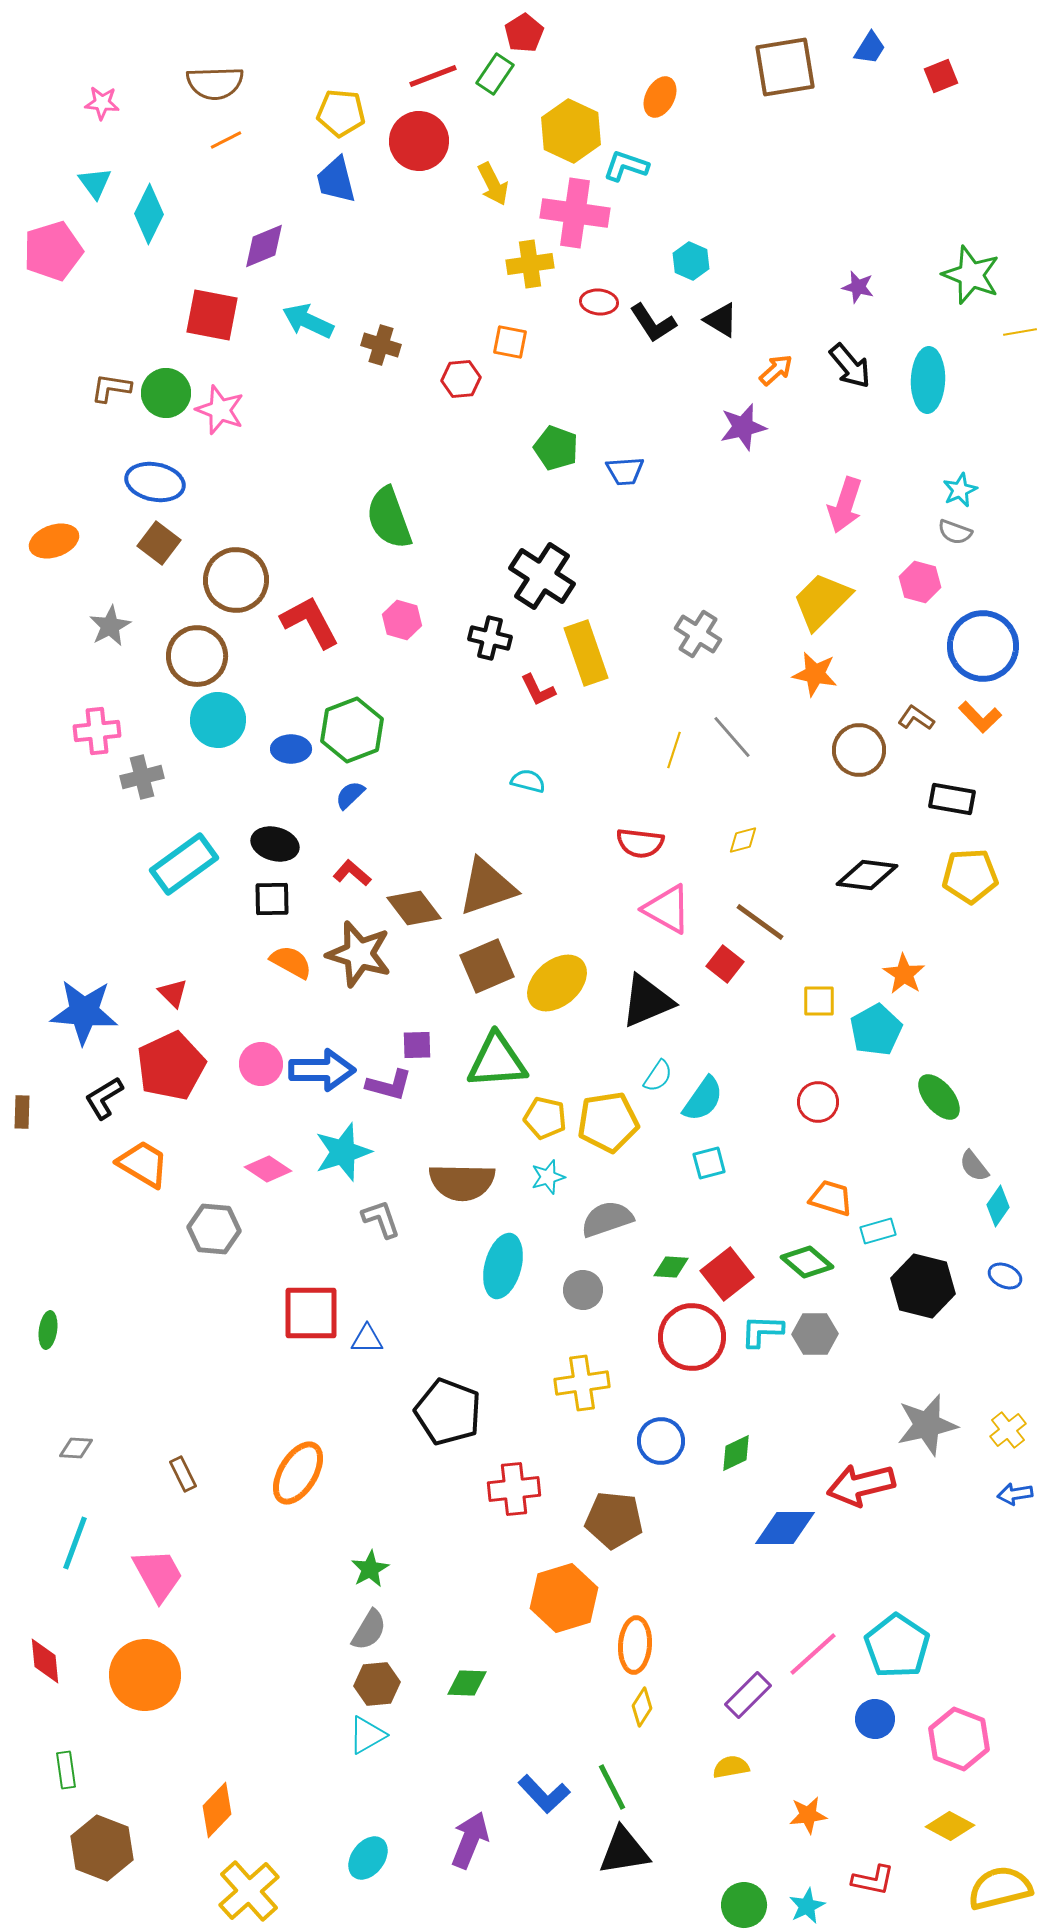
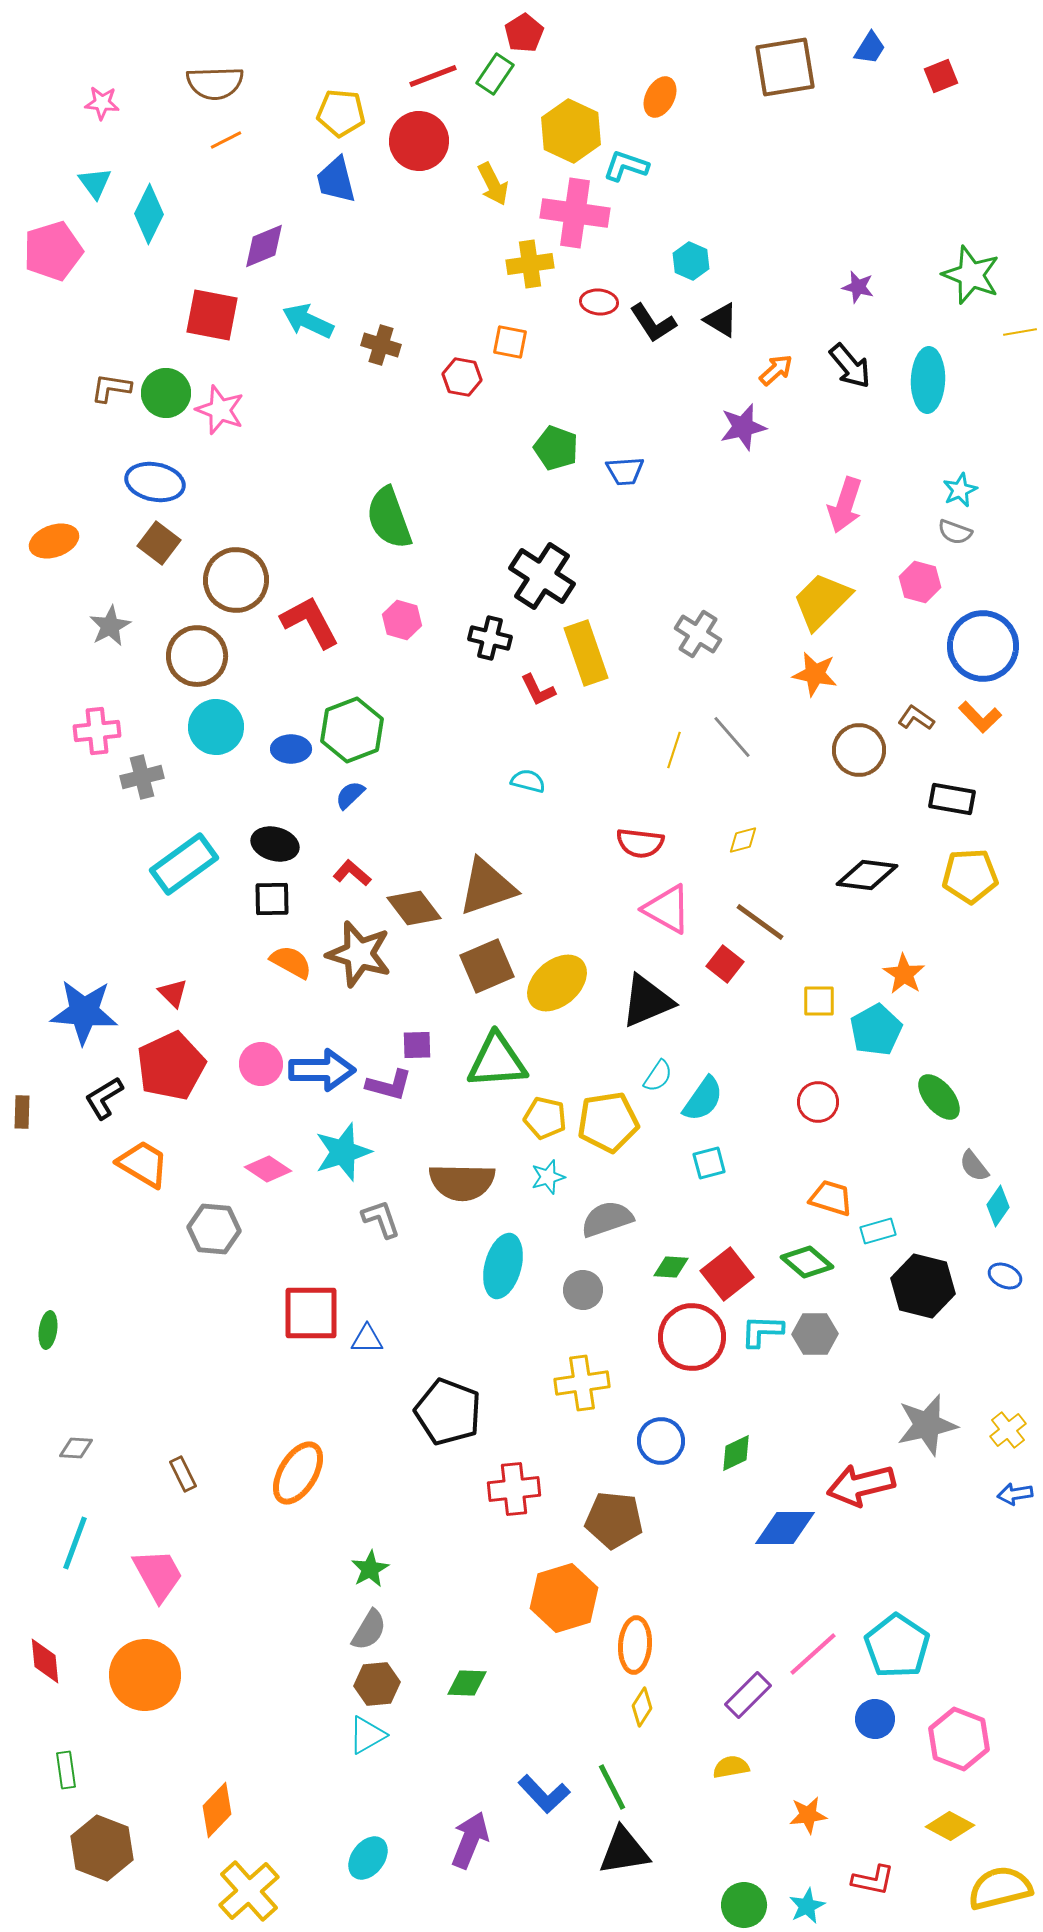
red hexagon at (461, 379): moved 1 px right, 2 px up; rotated 15 degrees clockwise
cyan circle at (218, 720): moved 2 px left, 7 px down
